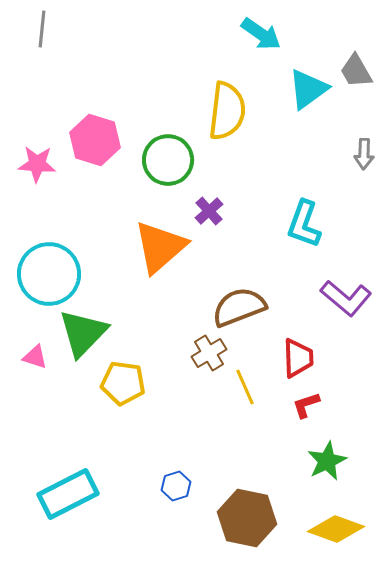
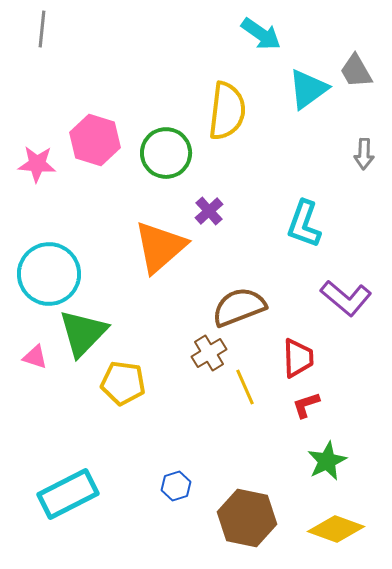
green circle: moved 2 px left, 7 px up
